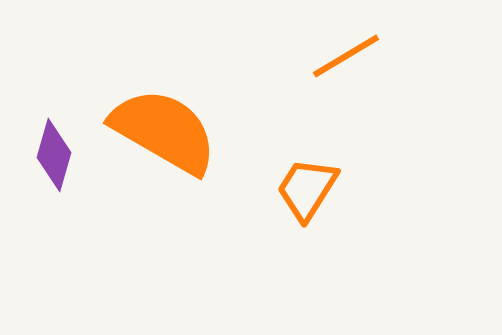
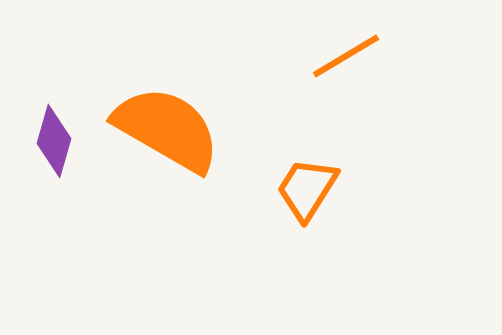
orange semicircle: moved 3 px right, 2 px up
purple diamond: moved 14 px up
